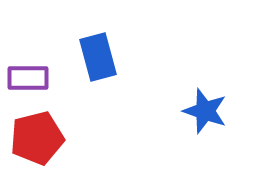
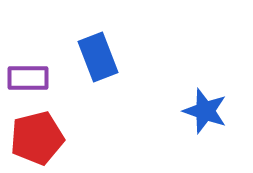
blue rectangle: rotated 6 degrees counterclockwise
